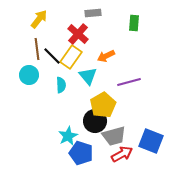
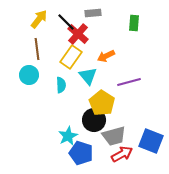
black line: moved 14 px right, 34 px up
yellow pentagon: moved 1 px left, 2 px up; rotated 10 degrees counterclockwise
black circle: moved 1 px left, 1 px up
